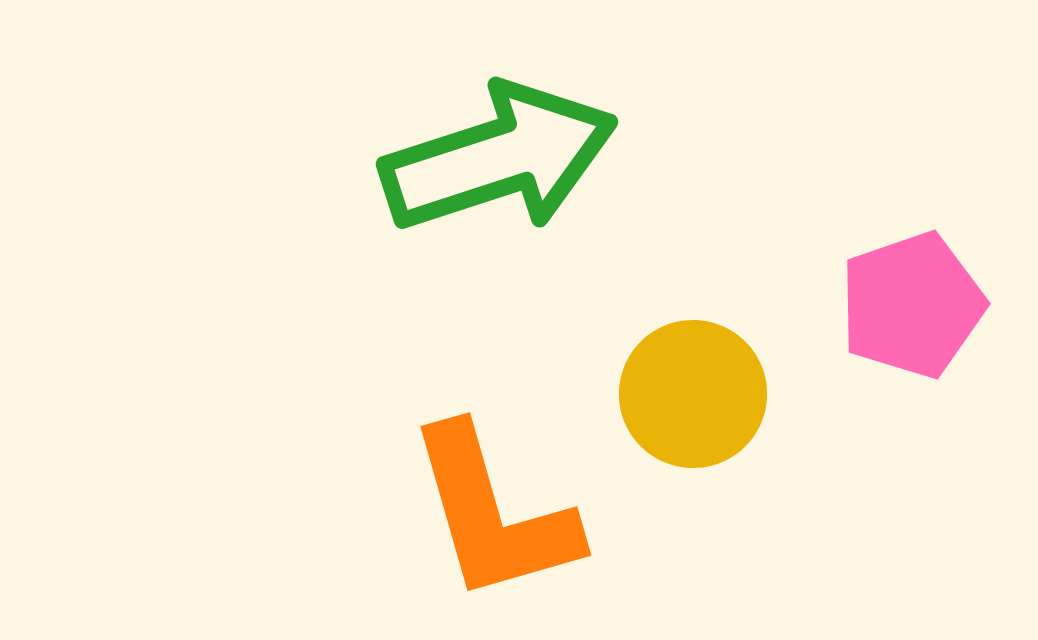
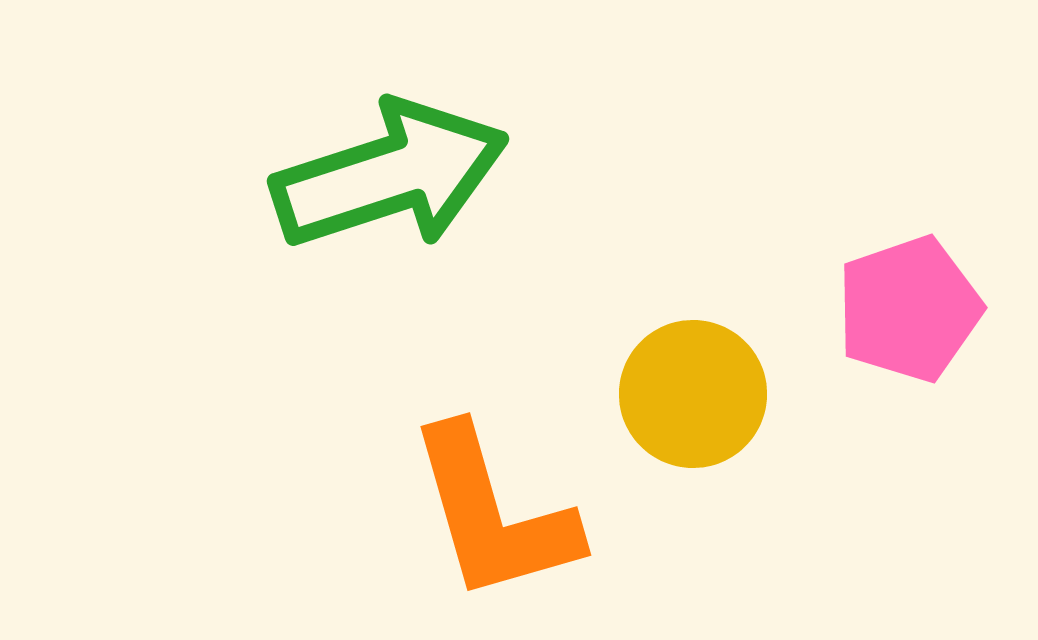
green arrow: moved 109 px left, 17 px down
pink pentagon: moved 3 px left, 4 px down
